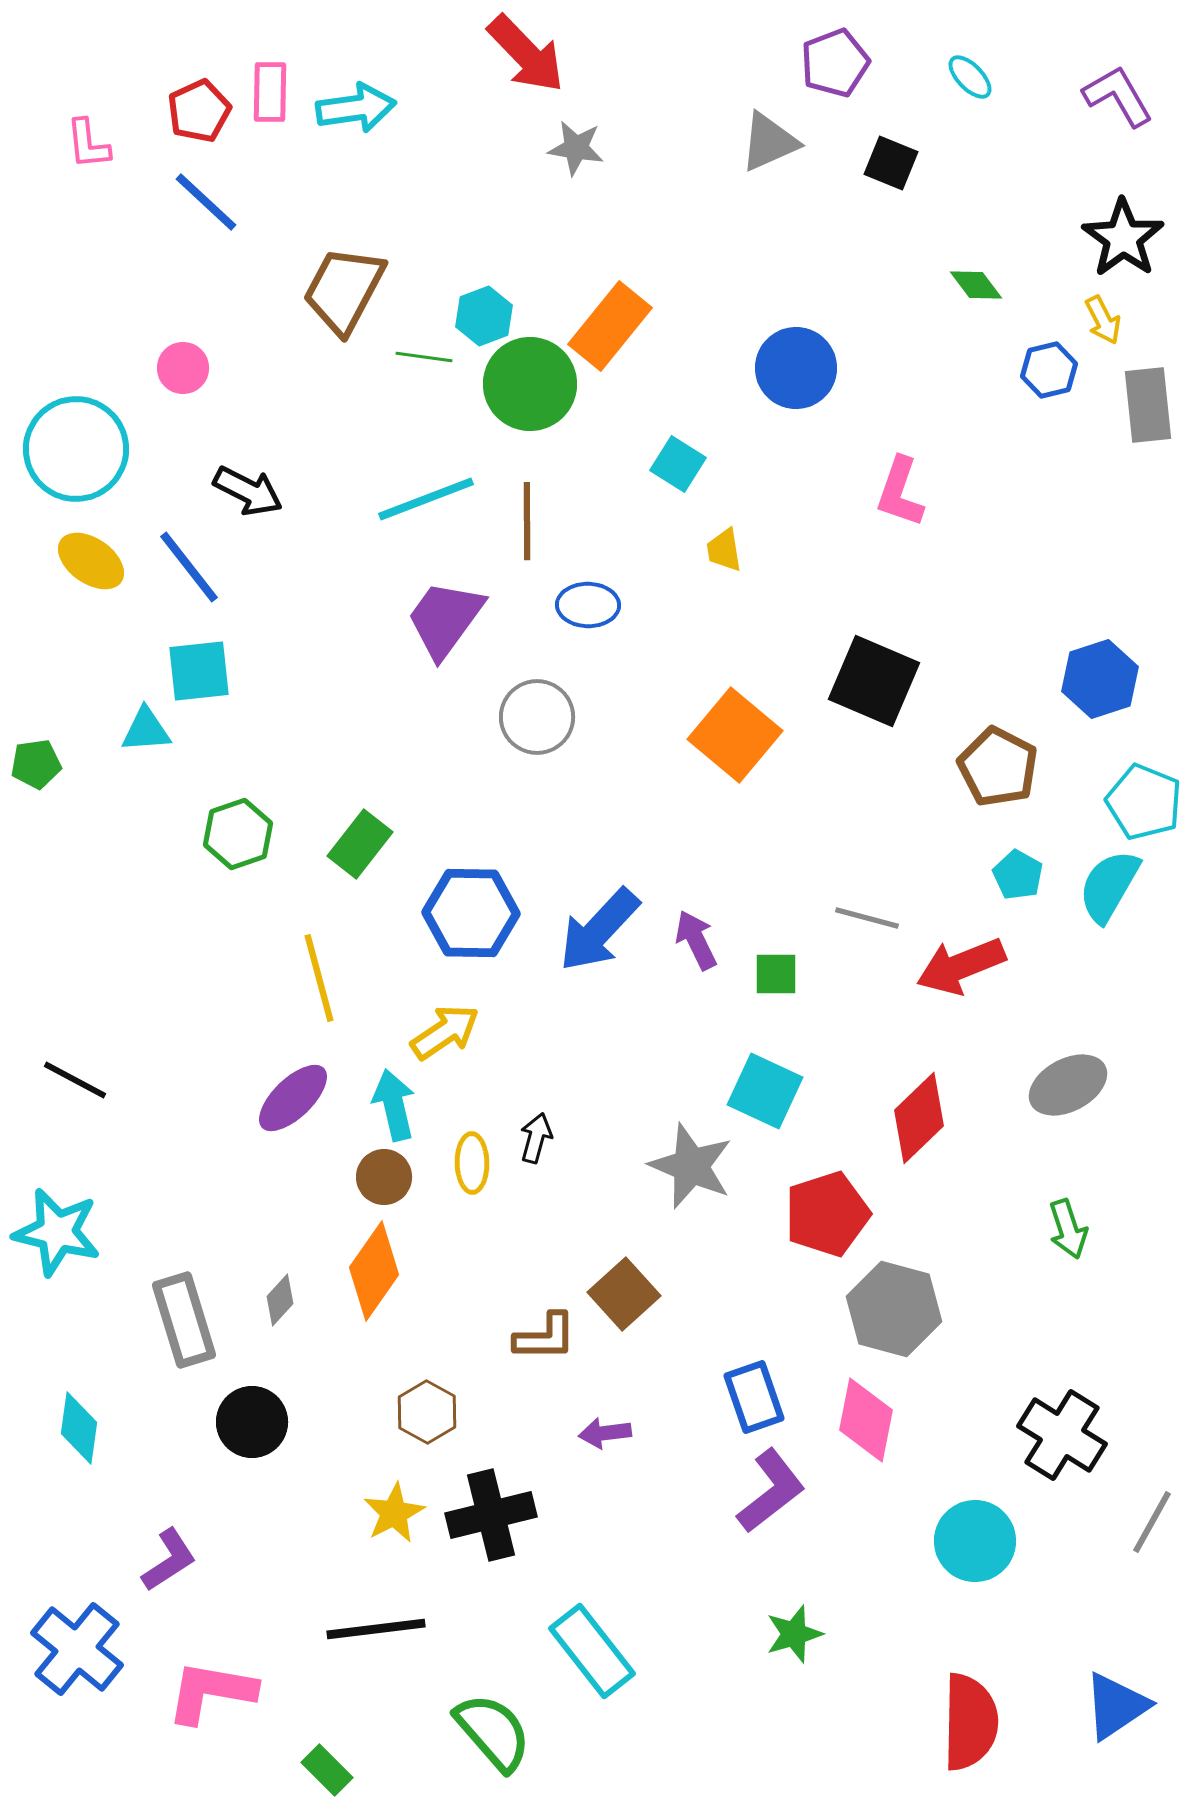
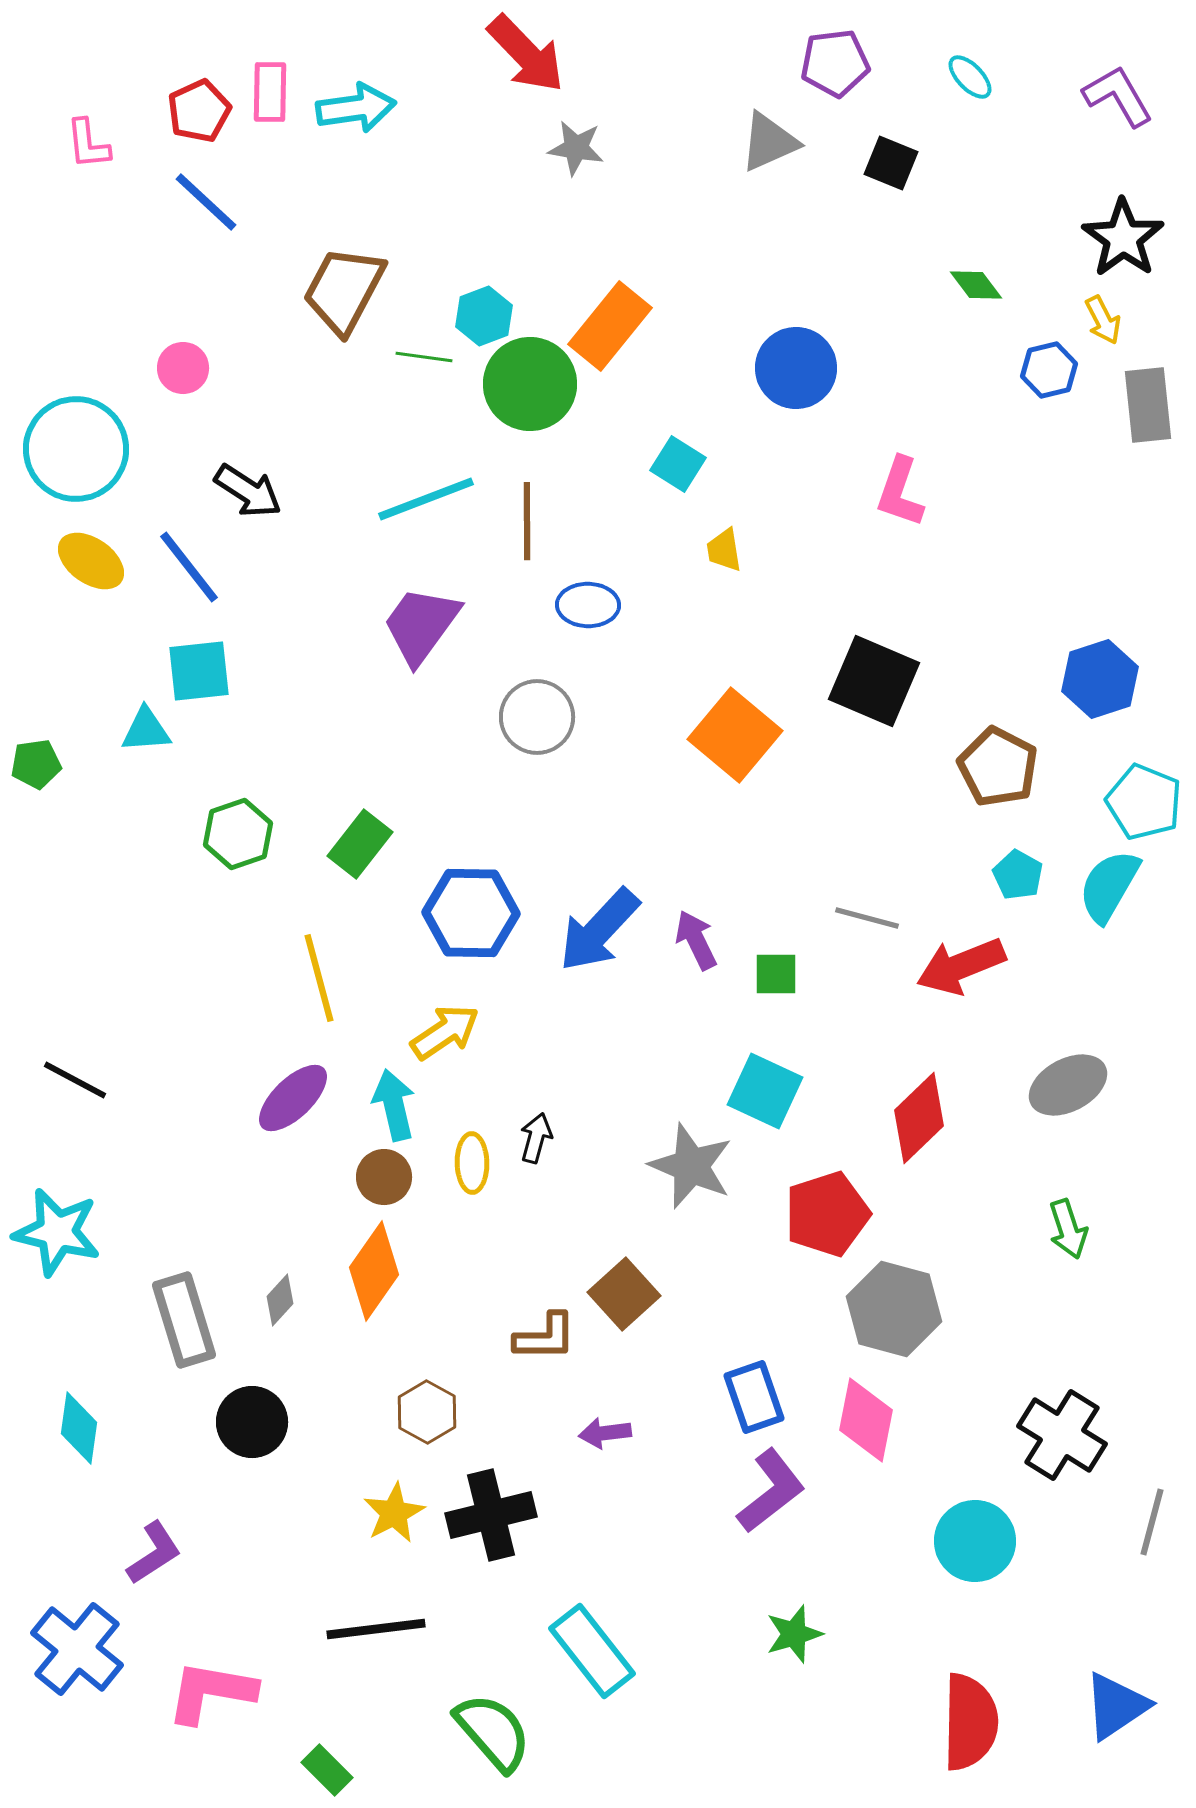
purple pentagon at (835, 63): rotated 14 degrees clockwise
black arrow at (248, 491): rotated 6 degrees clockwise
purple trapezoid at (445, 619): moved 24 px left, 6 px down
gray line at (1152, 1522): rotated 14 degrees counterclockwise
purple L-shape at (169, 1560): moved 15 px left, 7 px up
